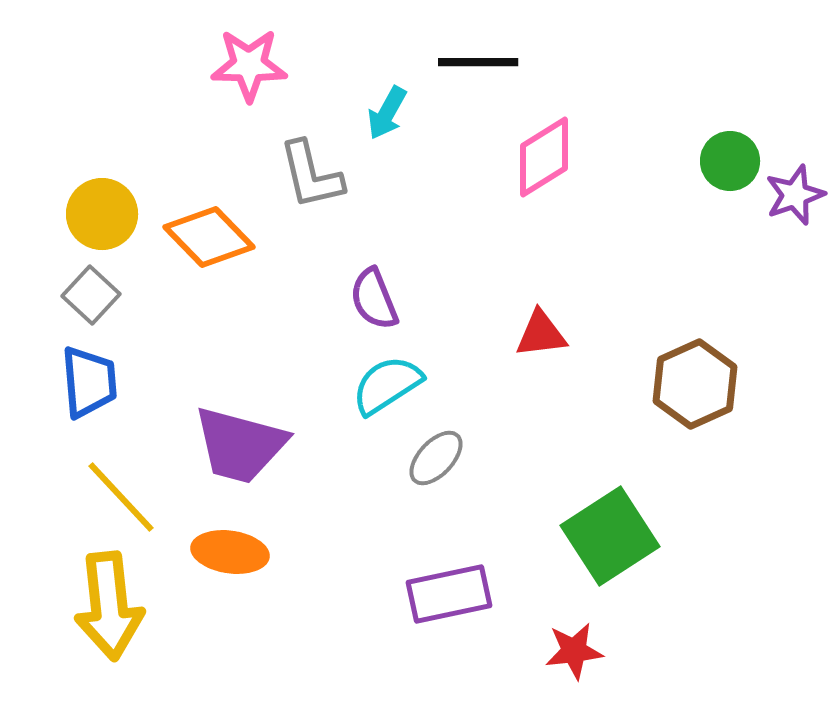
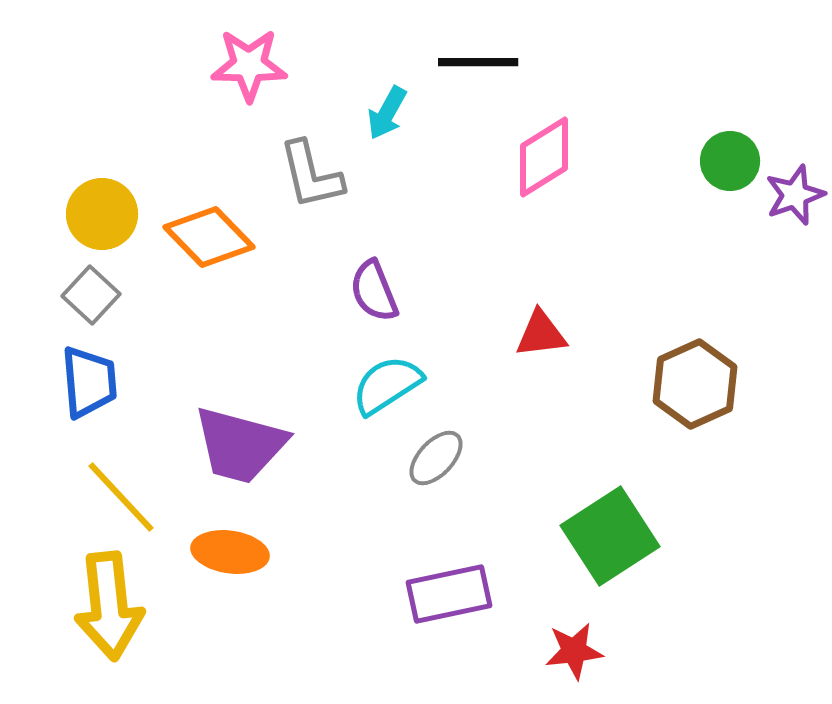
purple semicircle: moved 8 px up
